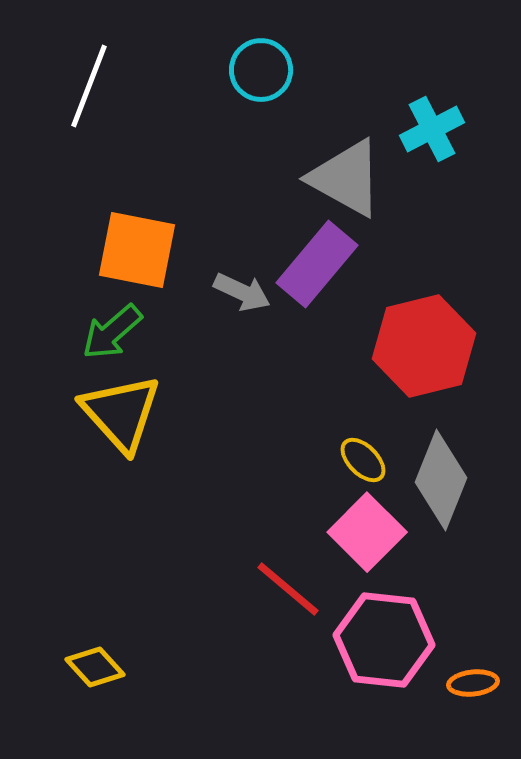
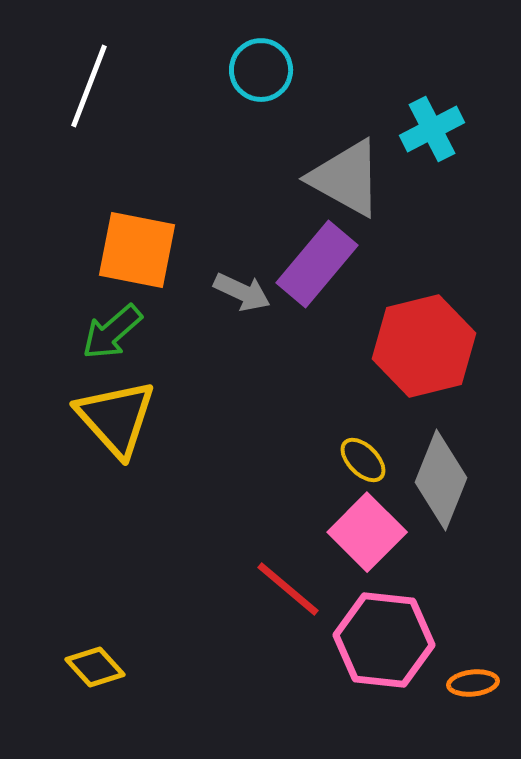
yellow triangle: moved 5 px left, 5 px down
